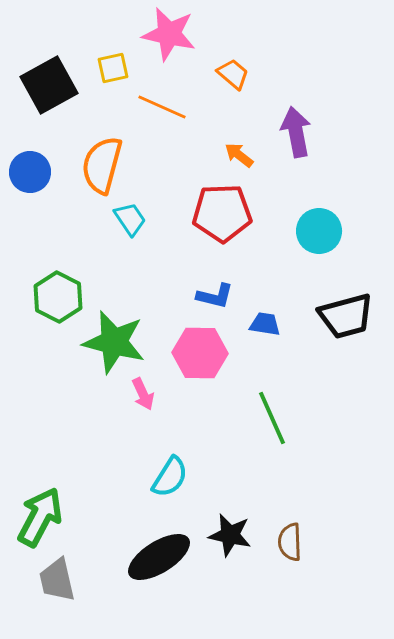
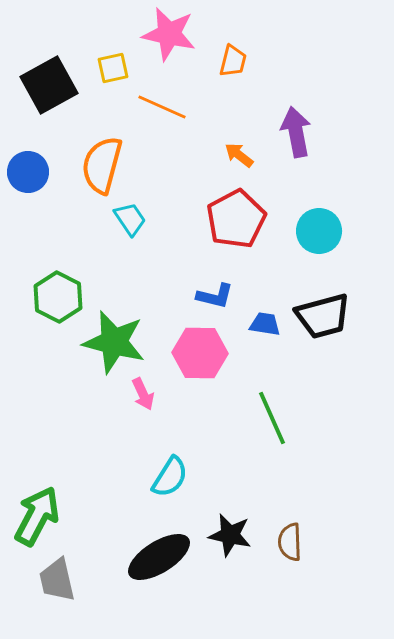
orange trapezoid: moved 13 px up; rotated 64 degrees clockwise
blue circle: moved 2 px left
red pentagon: moved 14 px right, 6 px down; rotated 26 degrees counterclockwise
black trapezoid: moved 23 px left
green arrow: moved 3 px left, 1 px up
